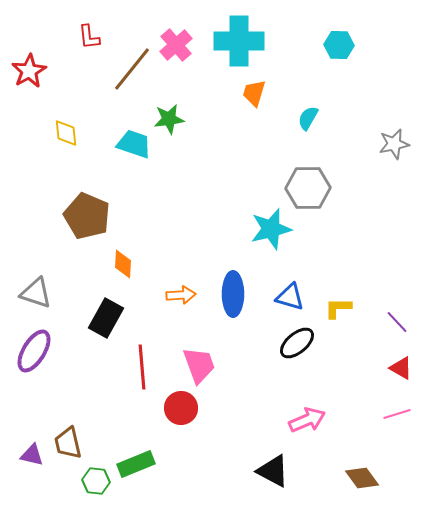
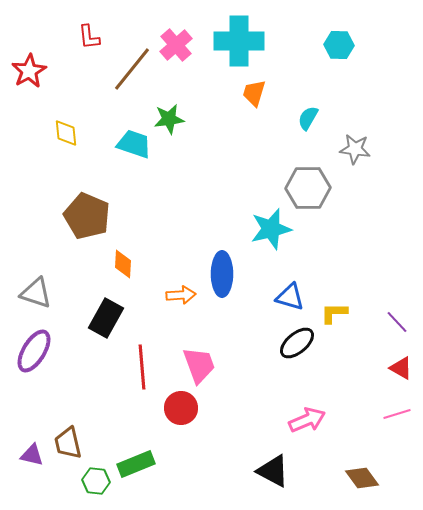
gray star: moved 39 px left, 5 px down; rotated 20 degrees clockwise
blue ellipse: moved 11 px left, 20 px up
yellow L-shape: moved 4 px left, 5 px down
